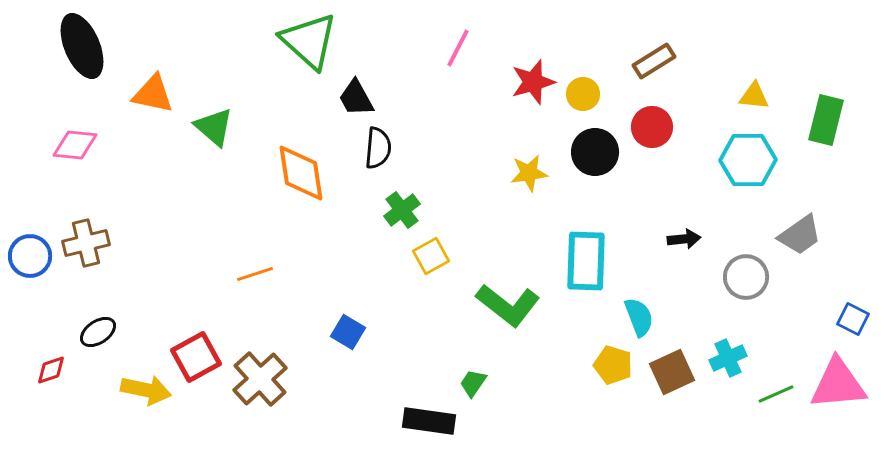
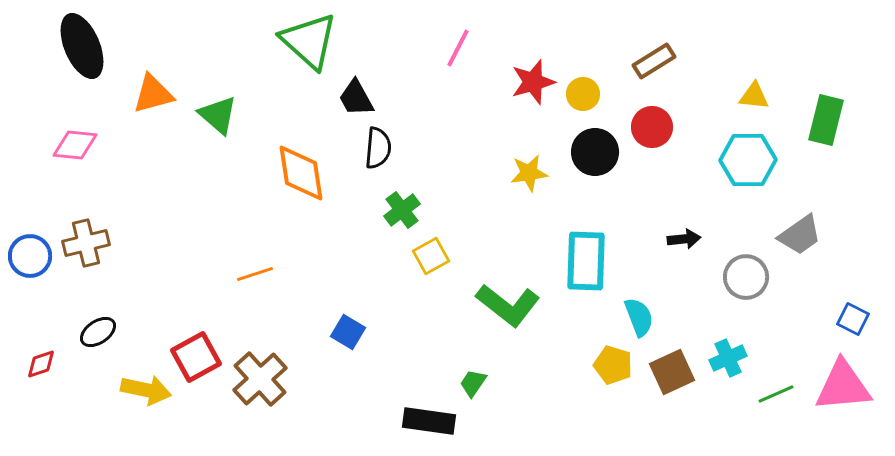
orange triangle at (153, 94): rotated 27 degrees counterclockwise
green triangle at (214, 127): moved 4 px right, 12 px up
red diamond at (51, 370): moved 10 px left, 6 px up
pink triangle at (838, 384): moved 5 px right, 2 px down
